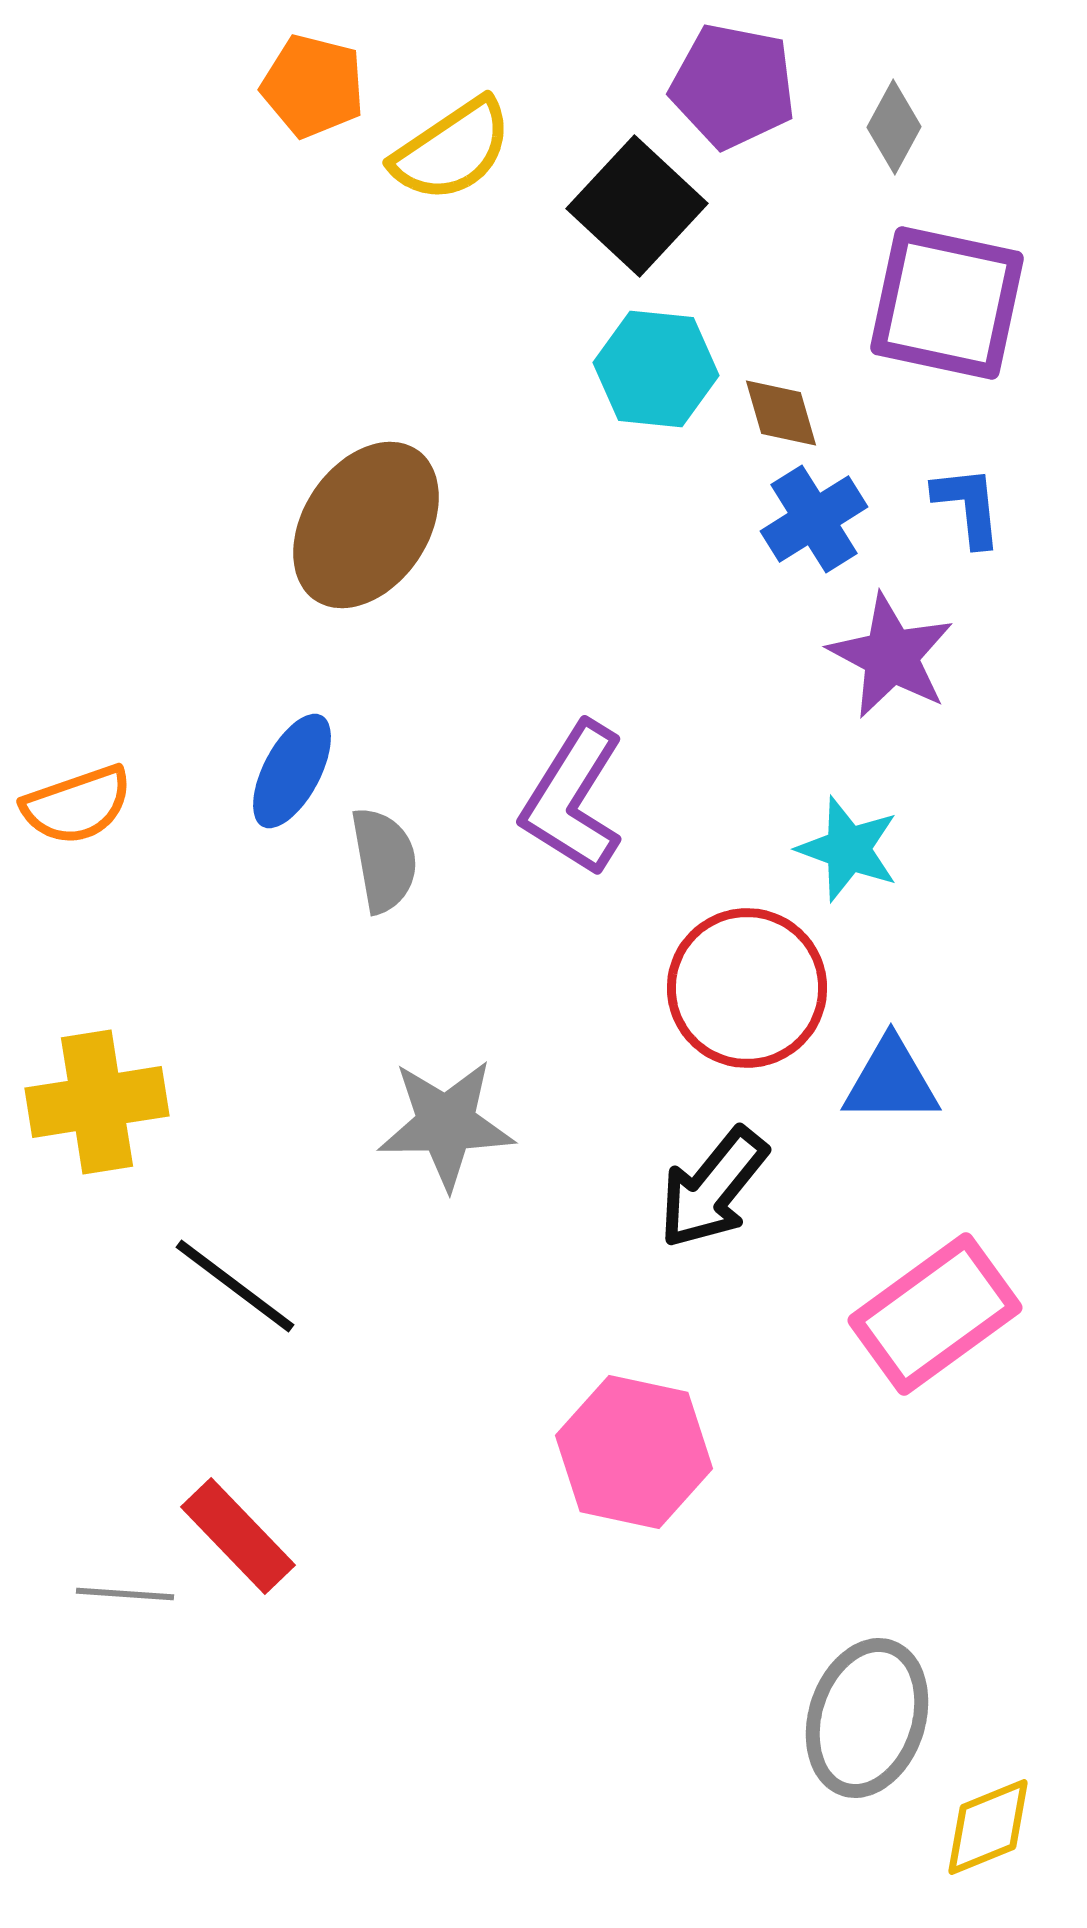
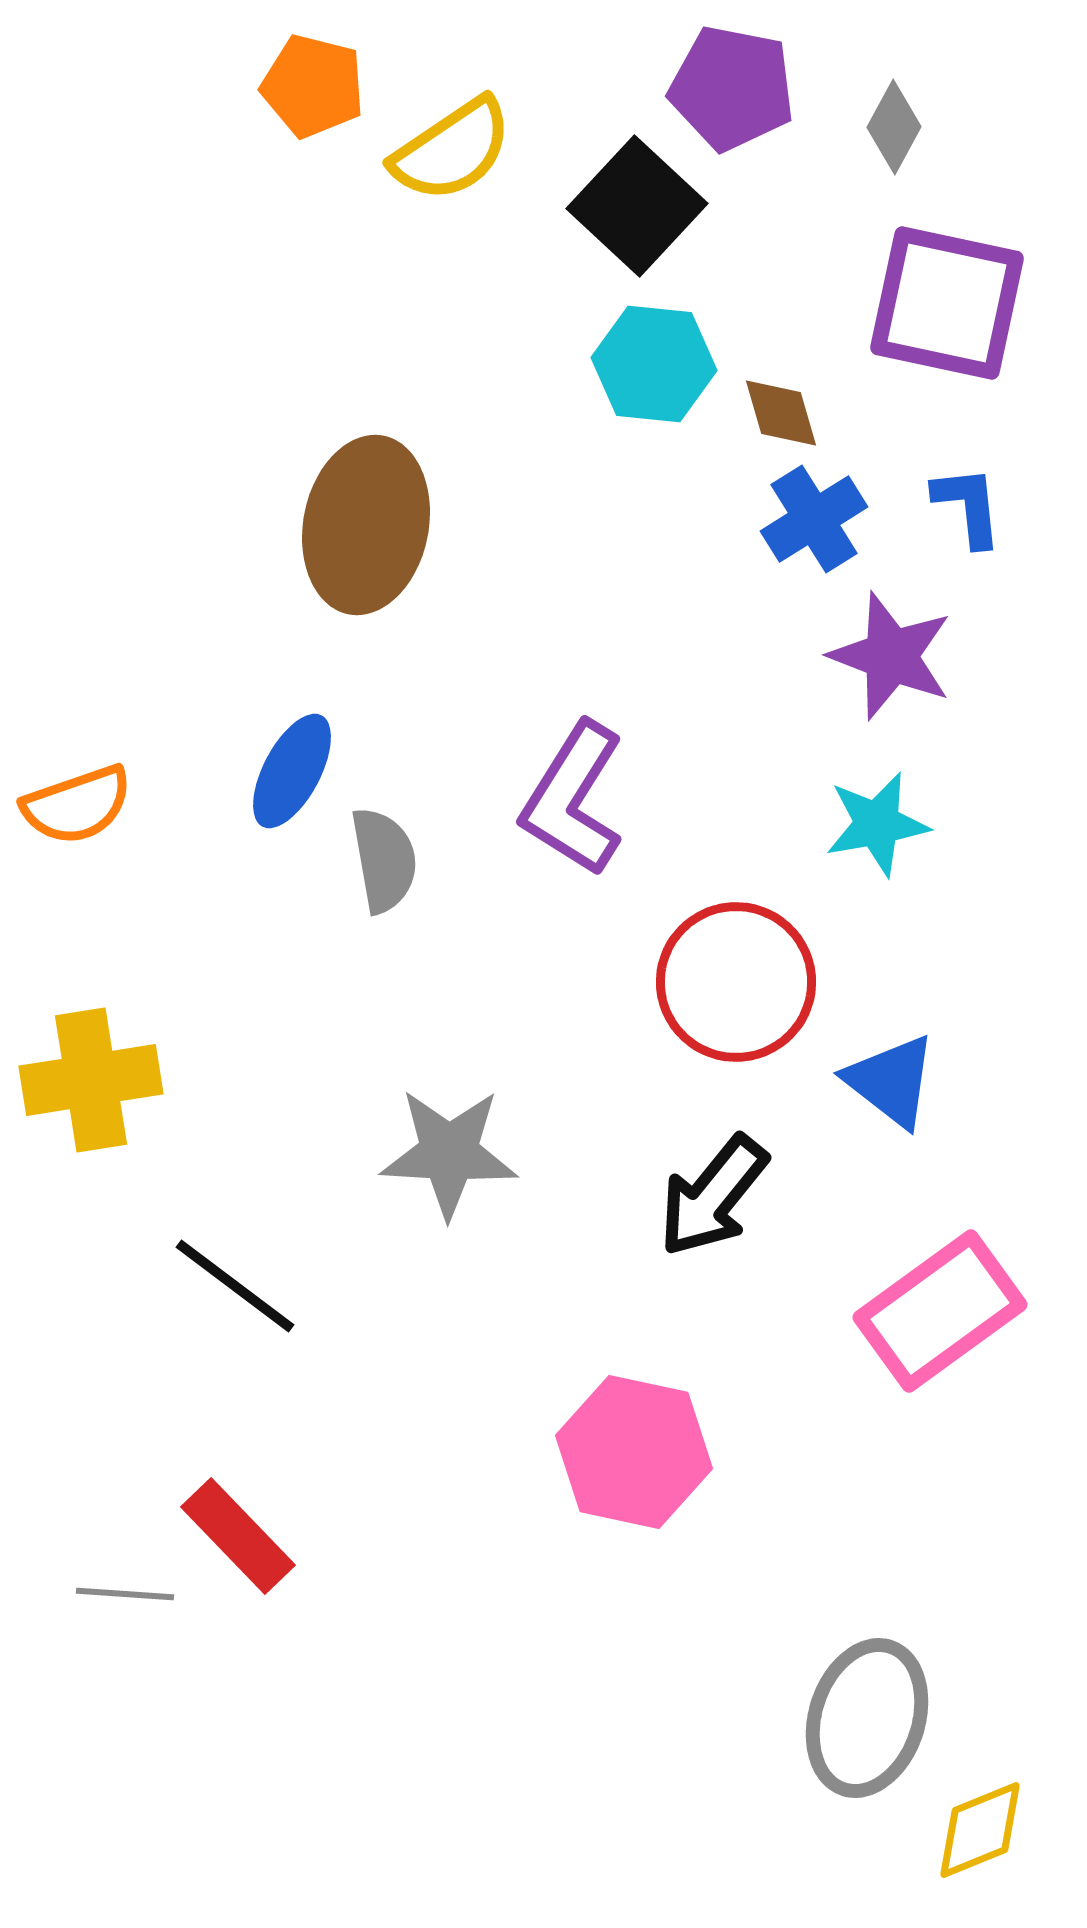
purple pentagon: moved 1 px left, 2 px down
cyan hexagon: moved 2 px left, 5 px up
brown ellipse: rotated 23 degrees counterclockwise
purple star: rotated 7 degrees counterclockwise
cyan star: moved 29 px right, 25 px up; rotated 30 degrees counterclockwise
red circle: moved 11 px left, 6 px up
blue triangle: rotated 38 degrees clockwise
yellow cross: moved 6 px left, 22 px up
gray star: moved 3 px right, 29 px down; rotated 4 degrees clockwise
black arrow: moved 8 px down
pink rectangle: moved 5 px right, 3 px up
yellow diamond: moved 8 px left, 3 px down
